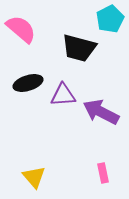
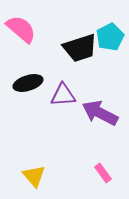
cyan pentagon: moved 18 px down
black trapezoid: moved 1 px right; rotated 33 degrees counterclockwise
purple arrow: moved 1 px left, 1 px down
pink rectangle: rotated 24 degrees counterclockwise
yellow triangle: moved 1 px up
